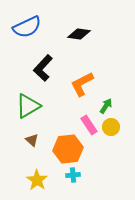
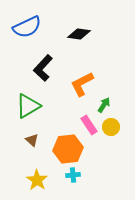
green arrow: moved 2 px left, 1 px up
